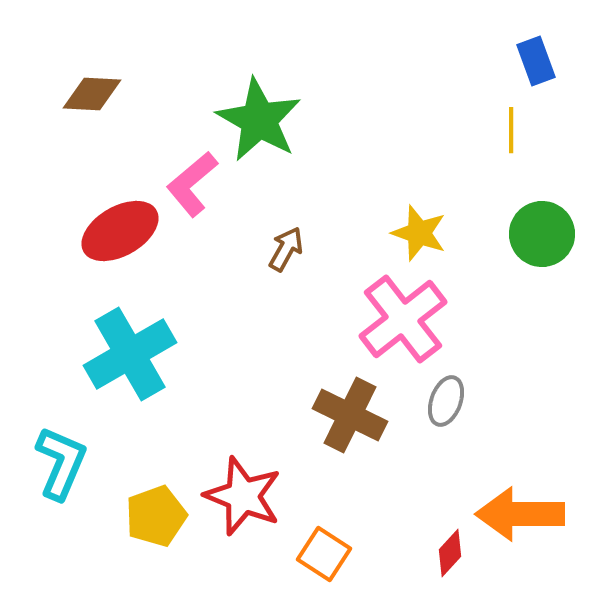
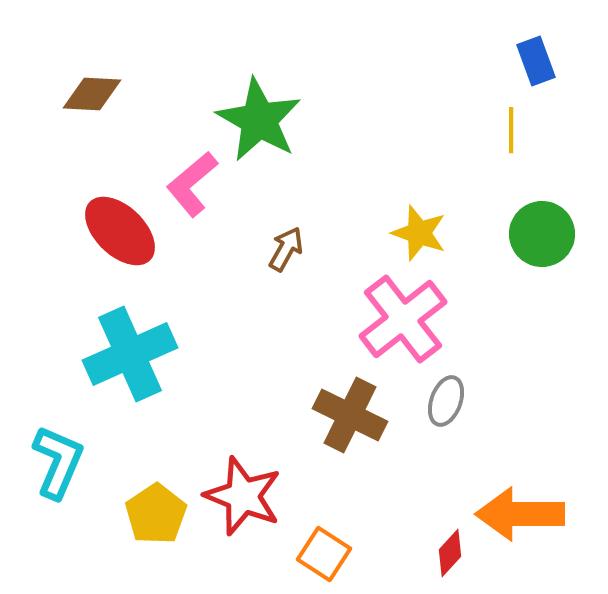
red ellipse: rotated 74 degrees clockwise
cyan cross: rotated 6 degrees clockwise
cyan L-shape: moved 3 px left, 1 px up
yellow pentagon: moved 2 px up; rotated 14 degrees counterclockwise
